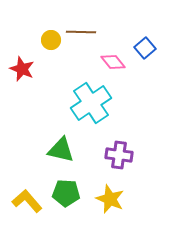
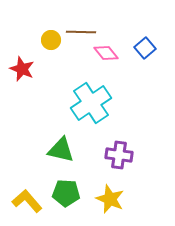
pink diamond: moved 7 px left, 9 px up
